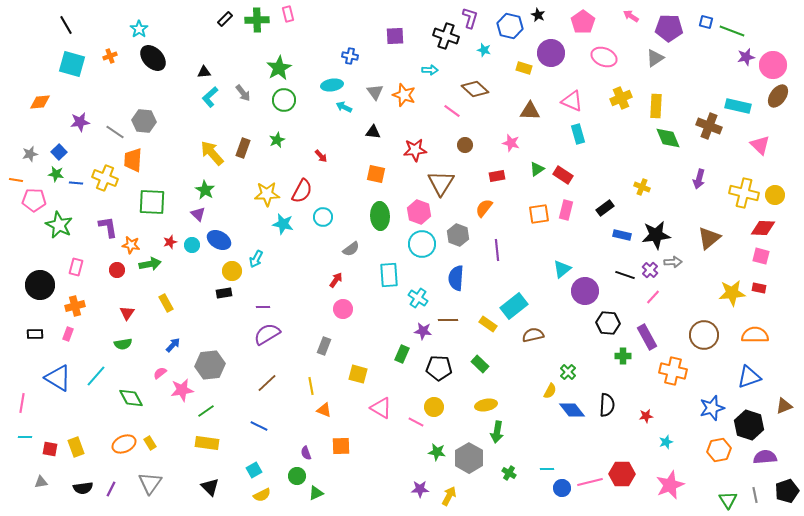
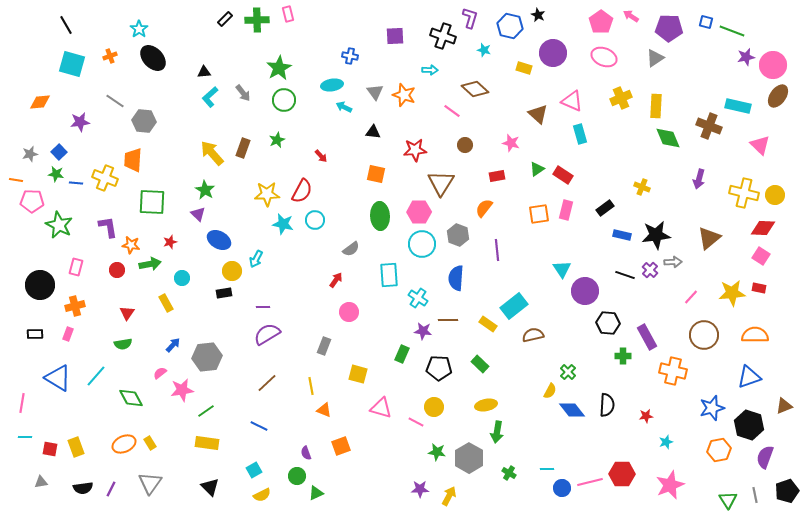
pink pentagon at (583, 22): moved 18 px right
black cross at (446, 36): moved 3 px left
purple circle at (551, 53): moved 2 px right
brown triangle at (530, 111): moved 8 px right, 3 px down; rotated 40 degrees clockwise
gray line at (115, 132): moved 31 px up
cyan rectangle at (578, 134): moved 2 px right
pink pentagon at (34, 200): moved 2 px left, 1 px down
pink hexagon at (419, 212): rotated 20 degrees counterclockwise
cyan circle at (323, 217): moved 8 px left, 3 px down
cyan circle at (192, 245): moved 10 px left, 33 px down
pink square at (761, 256): rotated 18 degrees clockwise
cyan triangle at (562, 269): rotated 24 degrees counterclockwise
pink line at (653, 297): moved 38 px right
pink circle at (343, 309): moved 6 px right, 3 px down
gray hexagon at (210, 365): moved 3 px left, 8 px up
pink triangle at (381, 408): rotated 15 degrees counterclockwise
orange square at (341, 446): rotated 18 degrees counterclockwise
purple semicircle at (765, 457): rotated 65 degrees counterclockwise
